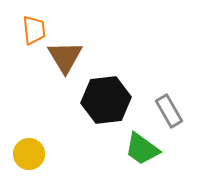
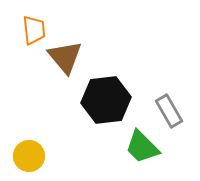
brown triangle: rotated 9 degrees counterclockwise
green trapezoid: moved 2 px up; rotated 9 degrees clockwise
yellow circle: moved 2 px down
